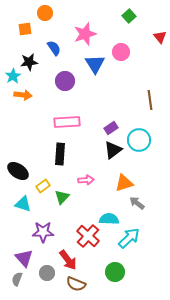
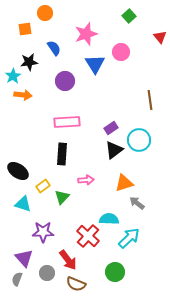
pink star: moved 1 px right
black triangle: moved 1 px right
black rectangle: moved 2 px right
